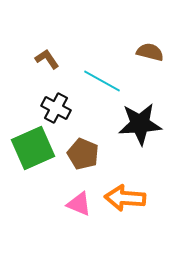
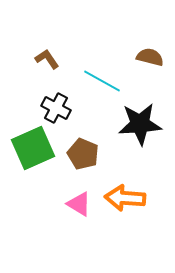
brown semicircle: moved 5 px down
pink triangle: rotated 8 degrees clockwise
